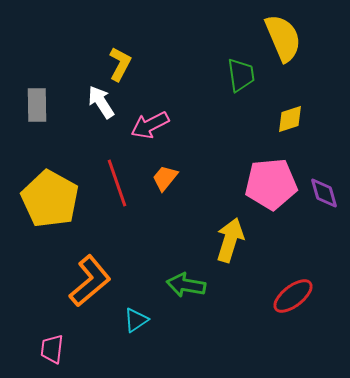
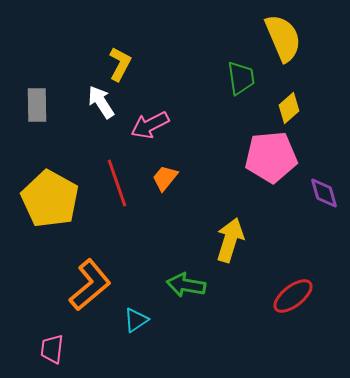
green trapezoid: moved 3 px down
yellow diamond: moved 1 px left, 11 px up; rotated 24 degrees counterclockwise
pink pentagon: moved 27 px up
orange L-shape: moved 4 px down
